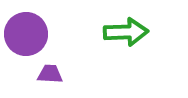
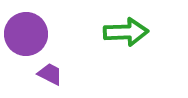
purple trapezoid: rotated 24 degrees clockwise
